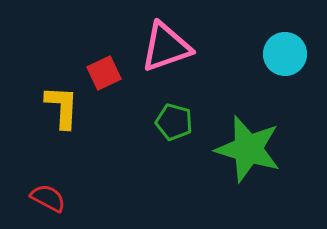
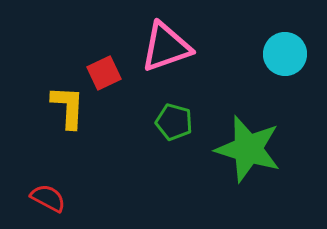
yellow L-shape: moved 6 px right
